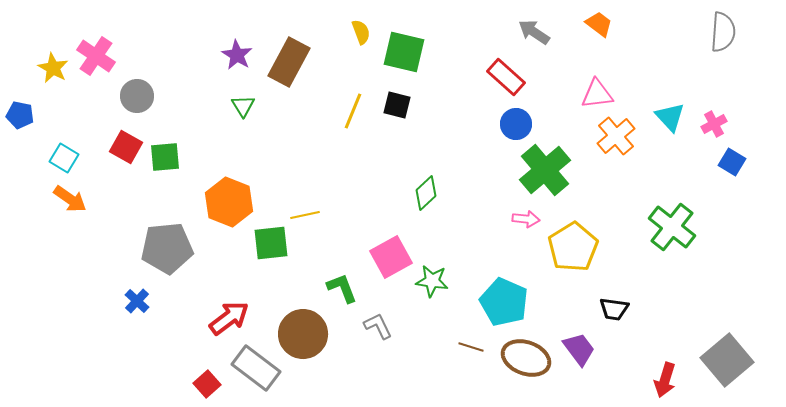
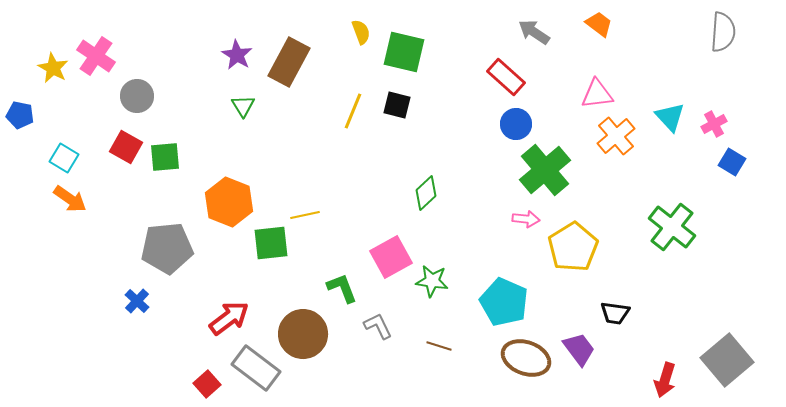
black trapezoid at (614, 309): moved 1 px right, 4 px down
brown line at (471, 347): moved 32 px left, 1 px up
